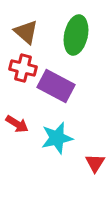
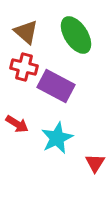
green ellipse: rotated 45 degrees counterclockwise
red cross: moved 1 px right, 1 px up
cyan star: rotated 12 degrees counterclockwise
